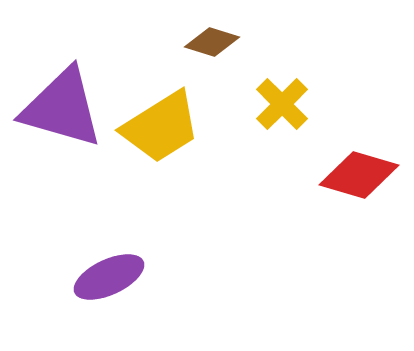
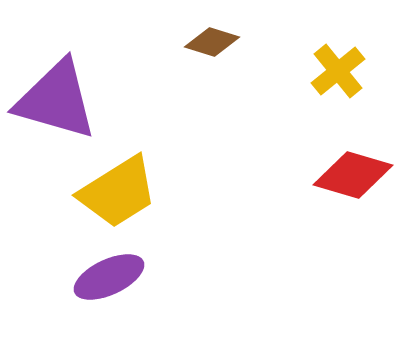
yellow cross: moved 56 px right, 33 px up; rotated 6 degrees clockwise
purple triangle: moved 6 px left, 8 px up
yellow trapezoid: moved 43 px left, 65 px down
red diamond: moved 6 px left
